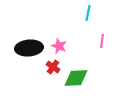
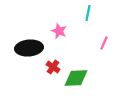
pink line: moved 2 px right, 2 px down; rotated 16 degrees clockwise
pink star: moved 15 px up
